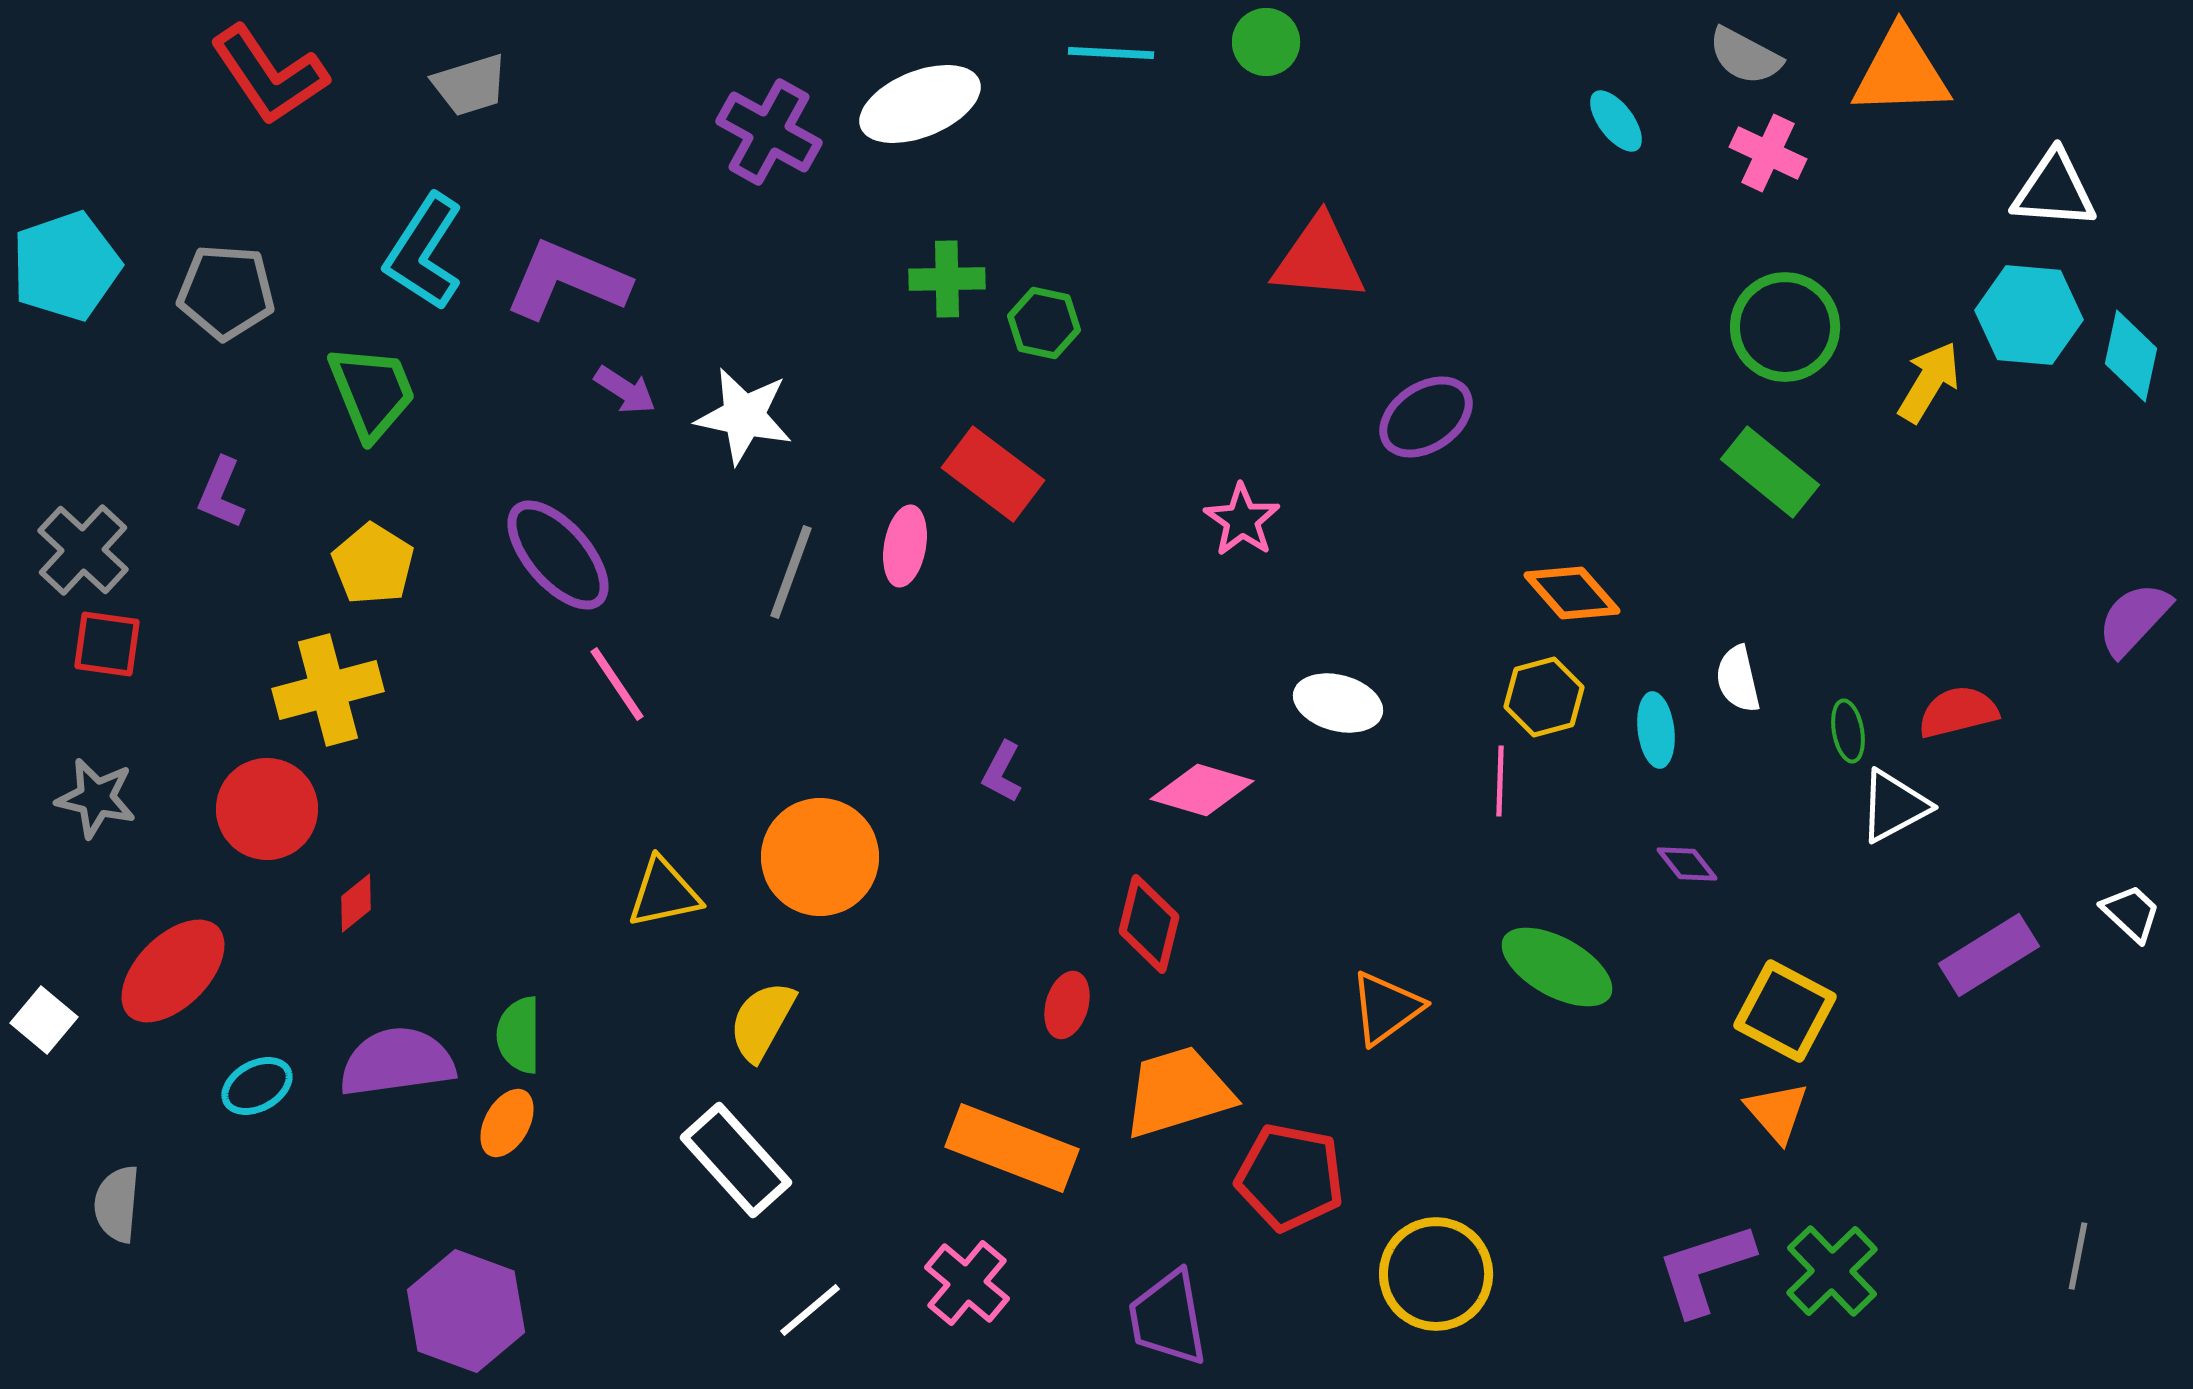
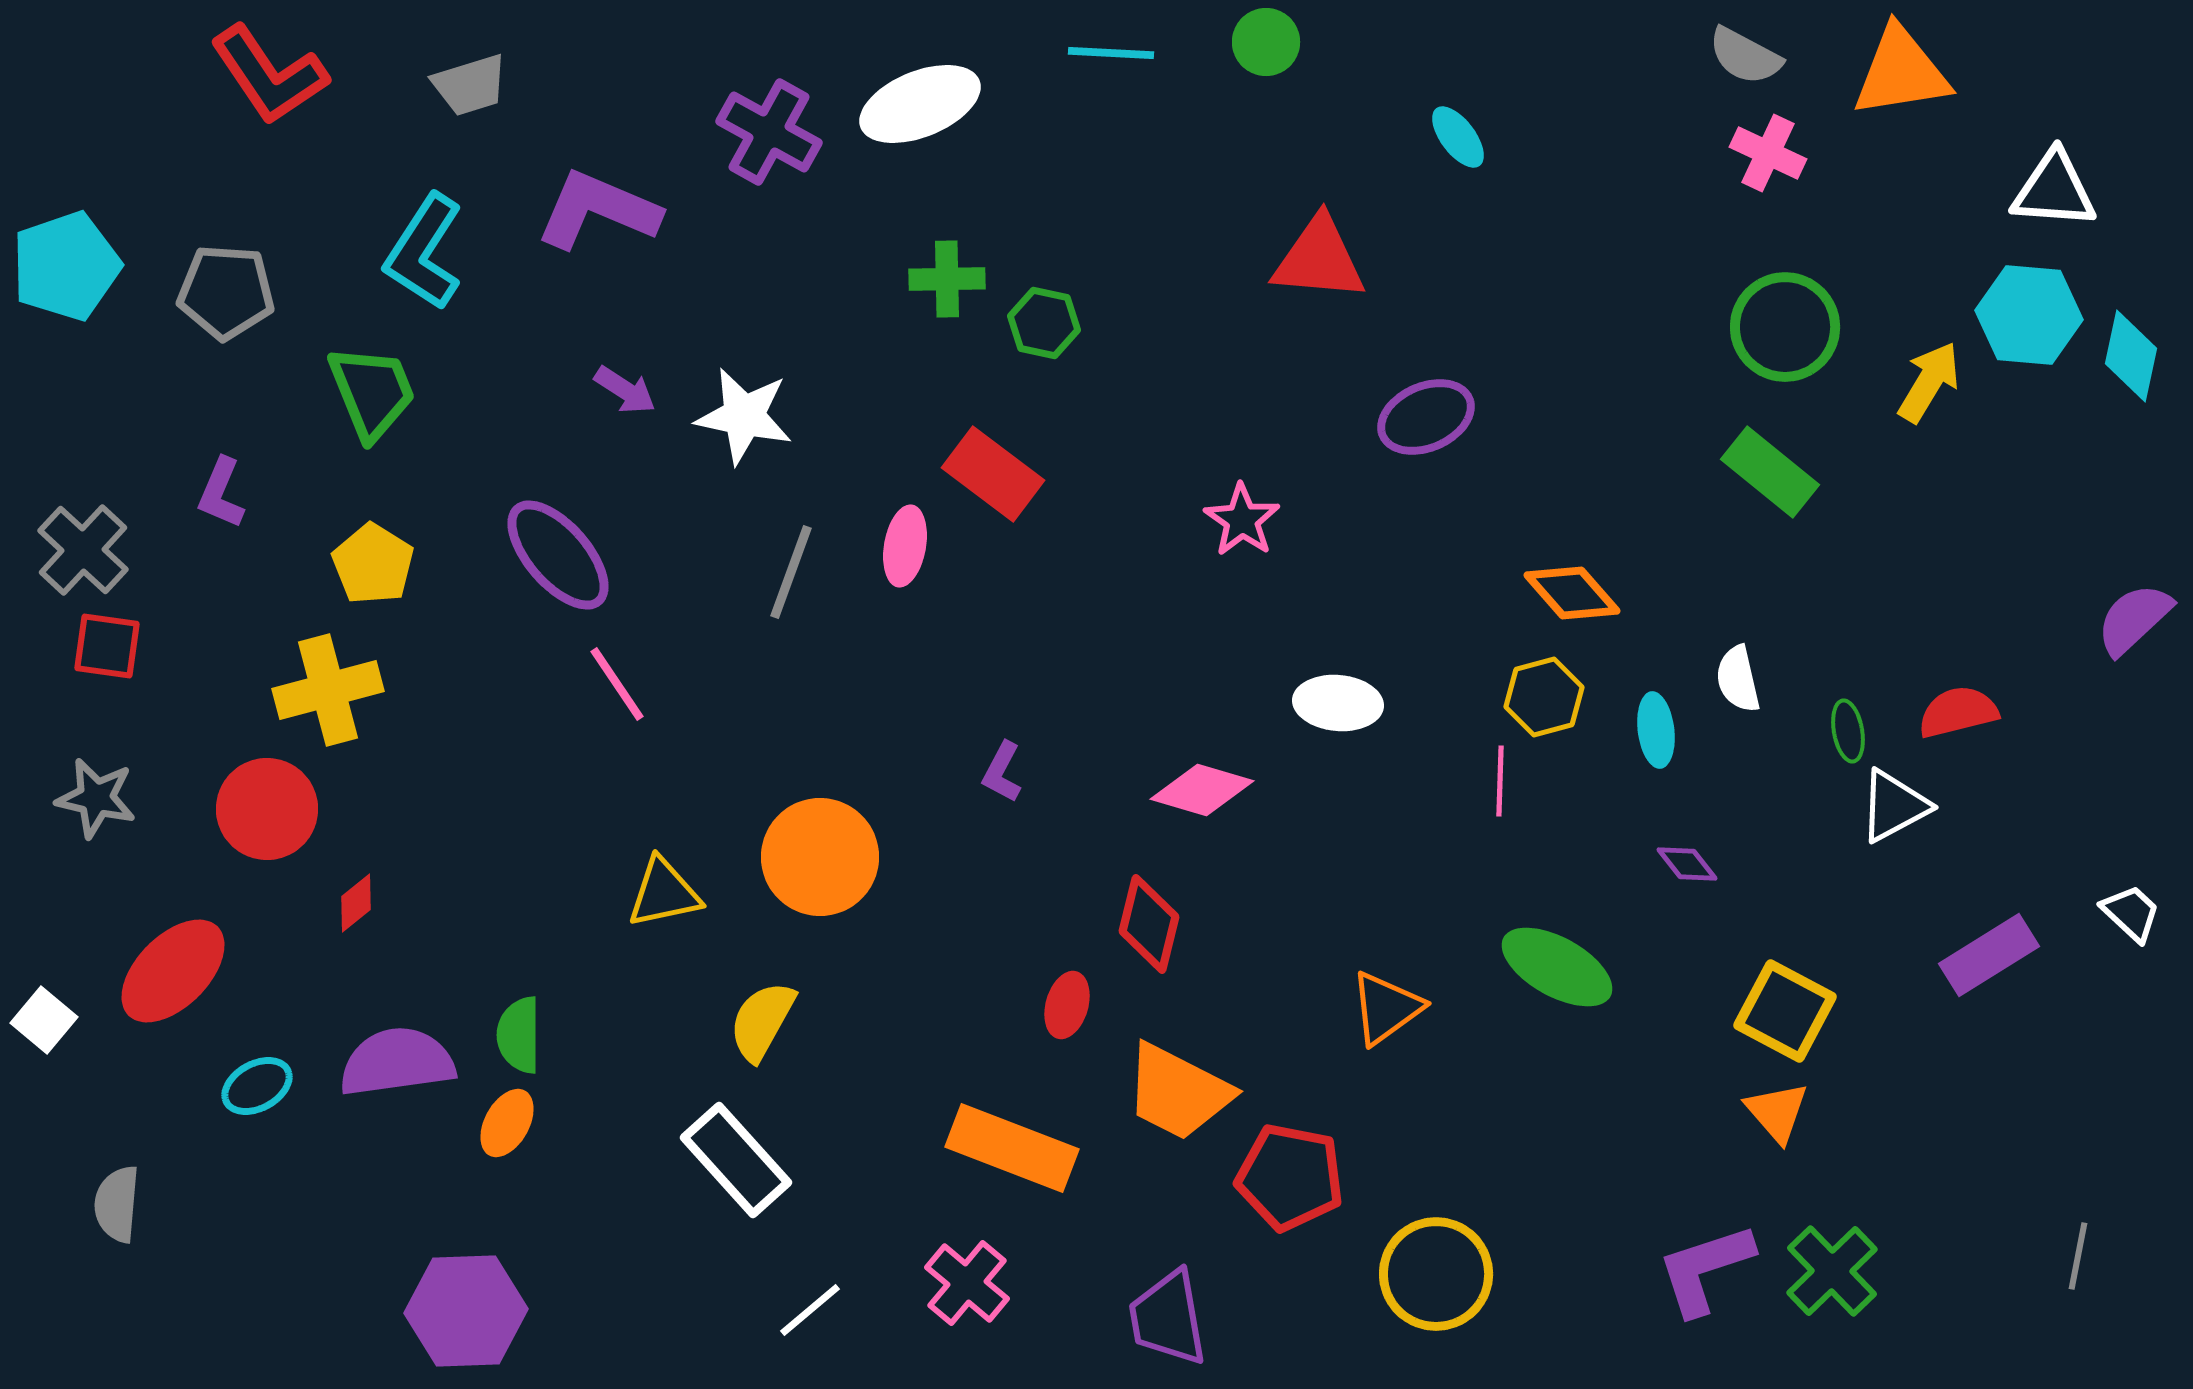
orange triangle at (1901, 72): rotated 7 degrees counterclockwise
cyan ellipse at (1616, 121): moved 158 px left, 16 px down
purple L-shape at (567, 280): moved 31 px right, 70 px up
purple ellipse at (1426, 417): rotated 10 degrees clockwise
purple semicircle at (2134, 619): rotated 4 degrees clockwise
red square at (107, 644): moved 2 px down
white ellipse at (1338, 703): rotated 10 degrees counterclockwise
orange trapezoid at (1178, 1092): rotated 136 degrees counterclockwise
purple hexagon at (466, 1311): rotated 22 degrees counterclockwise
